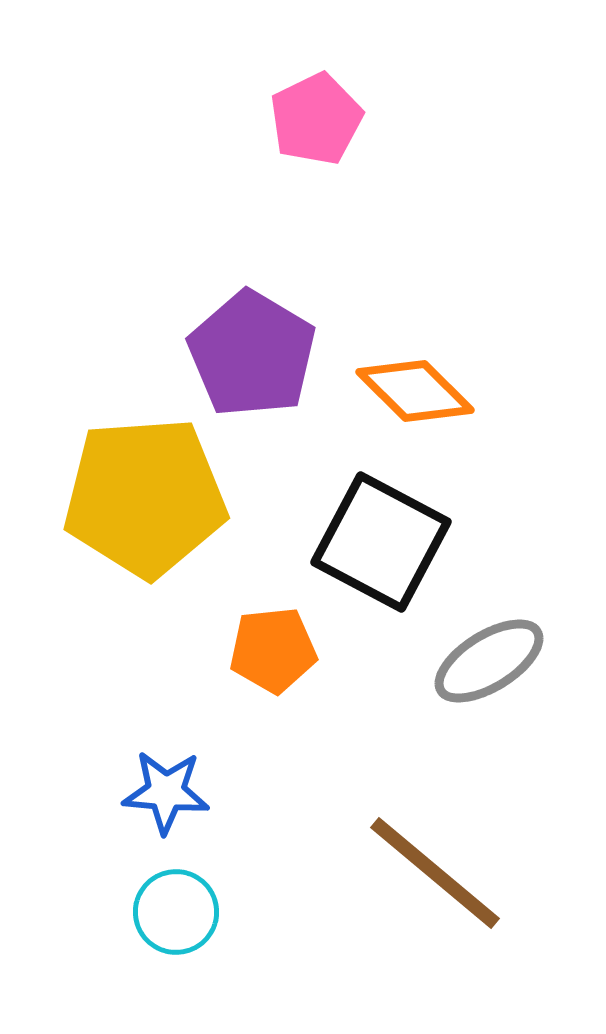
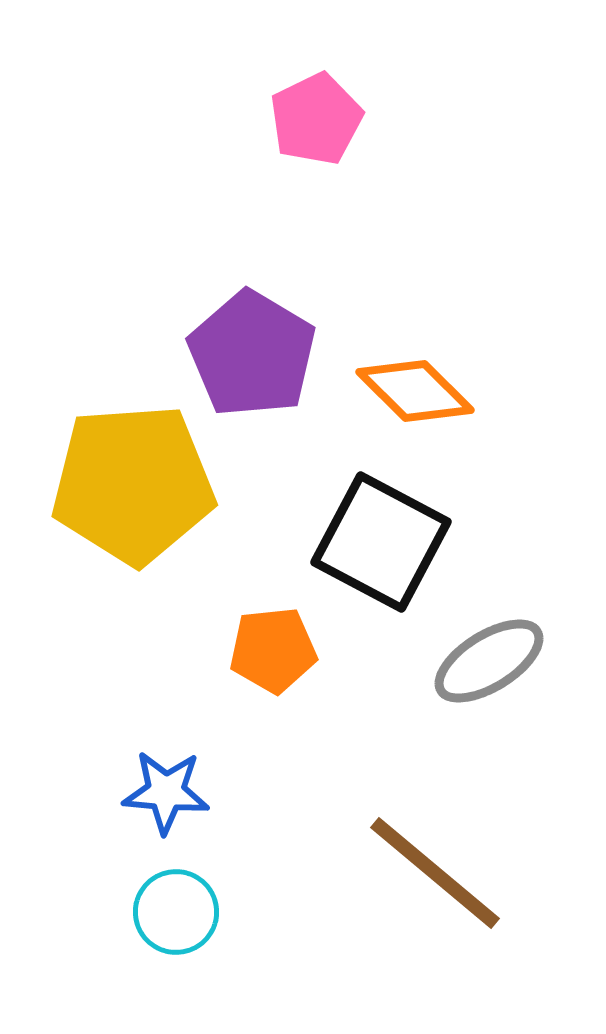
yellow pentagon: moved 12 px left, 13 px up
